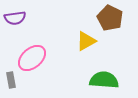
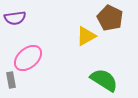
yellow triangle: moved 5 px up
pink ellipse: moved 4 px left
green semicircle: rotated 28 degrees clockwise
